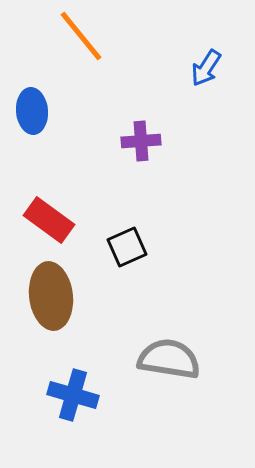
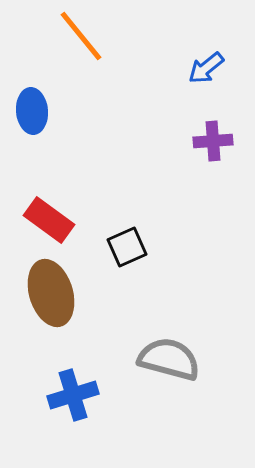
blue arrow: rotated 18 degrees clockwise
purple cross: moved 72 px right
brown ellipse: moved 3 px up; rotated 10 degrees counterclockwise
gray semicircle: rotated 6 degrees clockwise
blue cross: rotated 33 degrees counterclockwise
